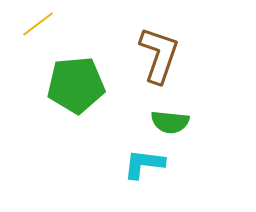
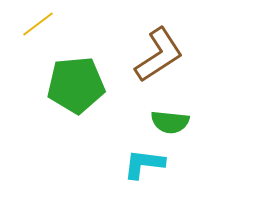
brown L-shape: rotated 38 degrees clockwise
